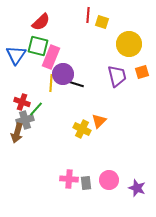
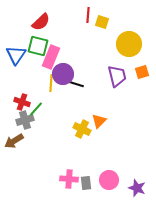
brown arrow: moved 3 px left, 8 px down; rotated 42 degrees clockwise
